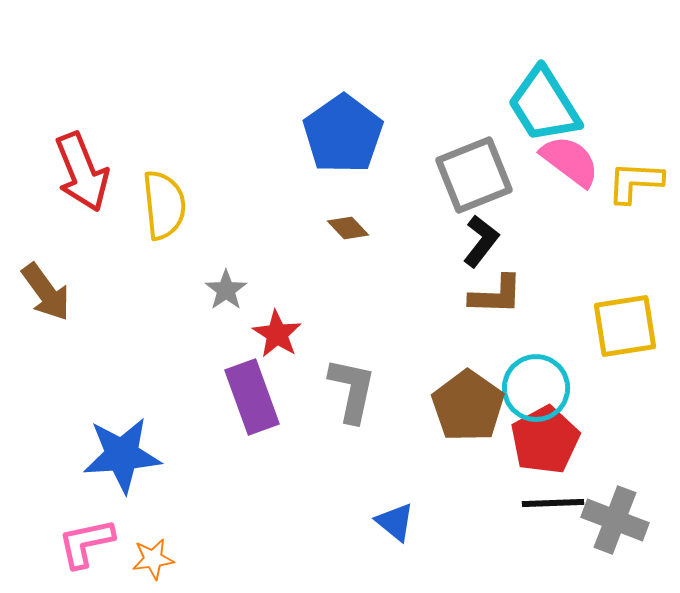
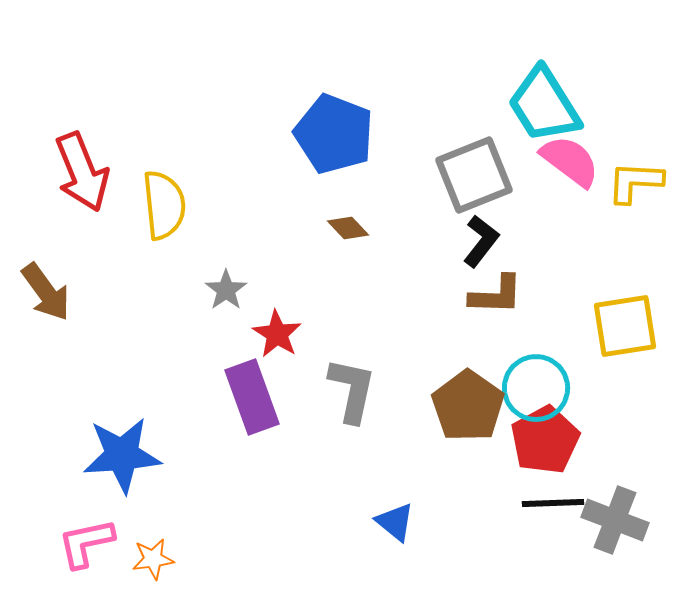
blue pentagon: moved 9 px left; rotated 16 degrees counterclockwise
